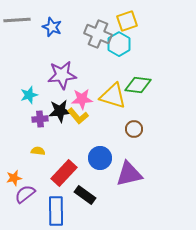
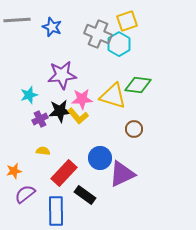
purple cross: rotated 21 degrees counterclockwise
yellow semicircle: moved 5 px right
purple triangle: moved 7 px left; rotated 12 degrees counterclockwise
orange star: moved 7 px up
